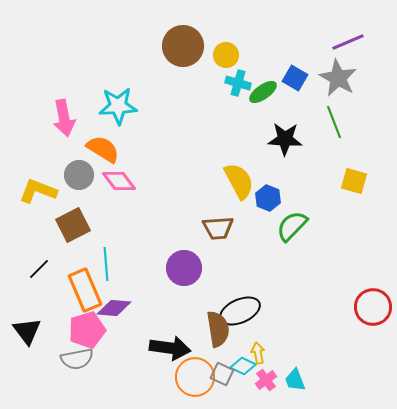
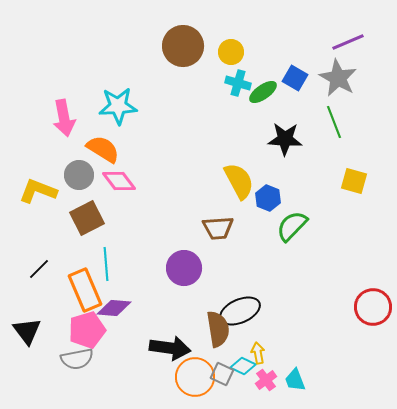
yellow circle: moved 5 px right, 3 px up
brown square: moved 14 px right, 7 px up
